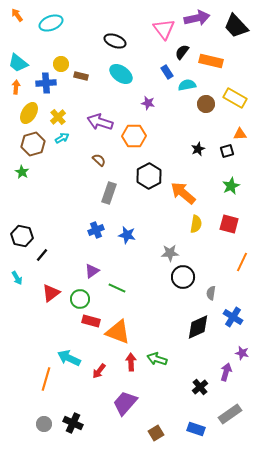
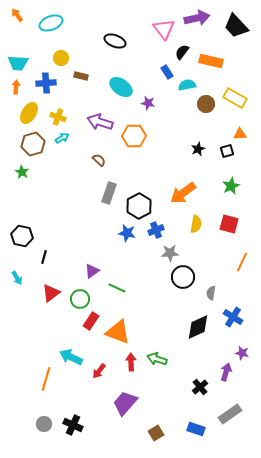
cyan trapezoid at (18, 63): rotated 35 degrees counterclockwise
yellow circle at (61, 64): moved 6 px up
cyan ellipse at (121, 74): moved 13 px down
yellow cross at (58, 117): rotated 28 degrees counterclockwise
black hexagon at (149, 176): moved 10 px left, 30 px down
orange arrow at (183, 193): rotated 76 degrees counterclockwise
blue cross at (96, 230): moved 60 px right
blue star at (127, 235): moved 2 px up
black line at (42, 255): moved 2 px right, 2 px down; rotated 24 degrees counterclockwise
red rectangle at (91, 321): rotated 72 degrees counterclockwise
cyan arrow at (69, 358): moved 2 px right, 1 px up
black cross at (73, 423): moved 2 px down
